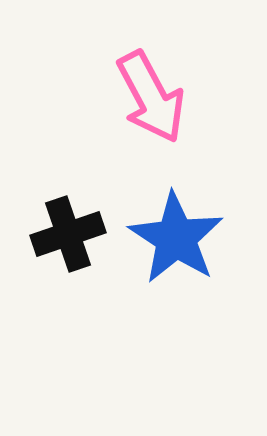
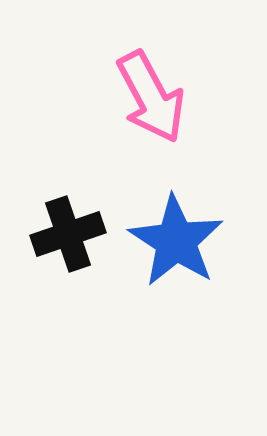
blue star: moved 3 px down
